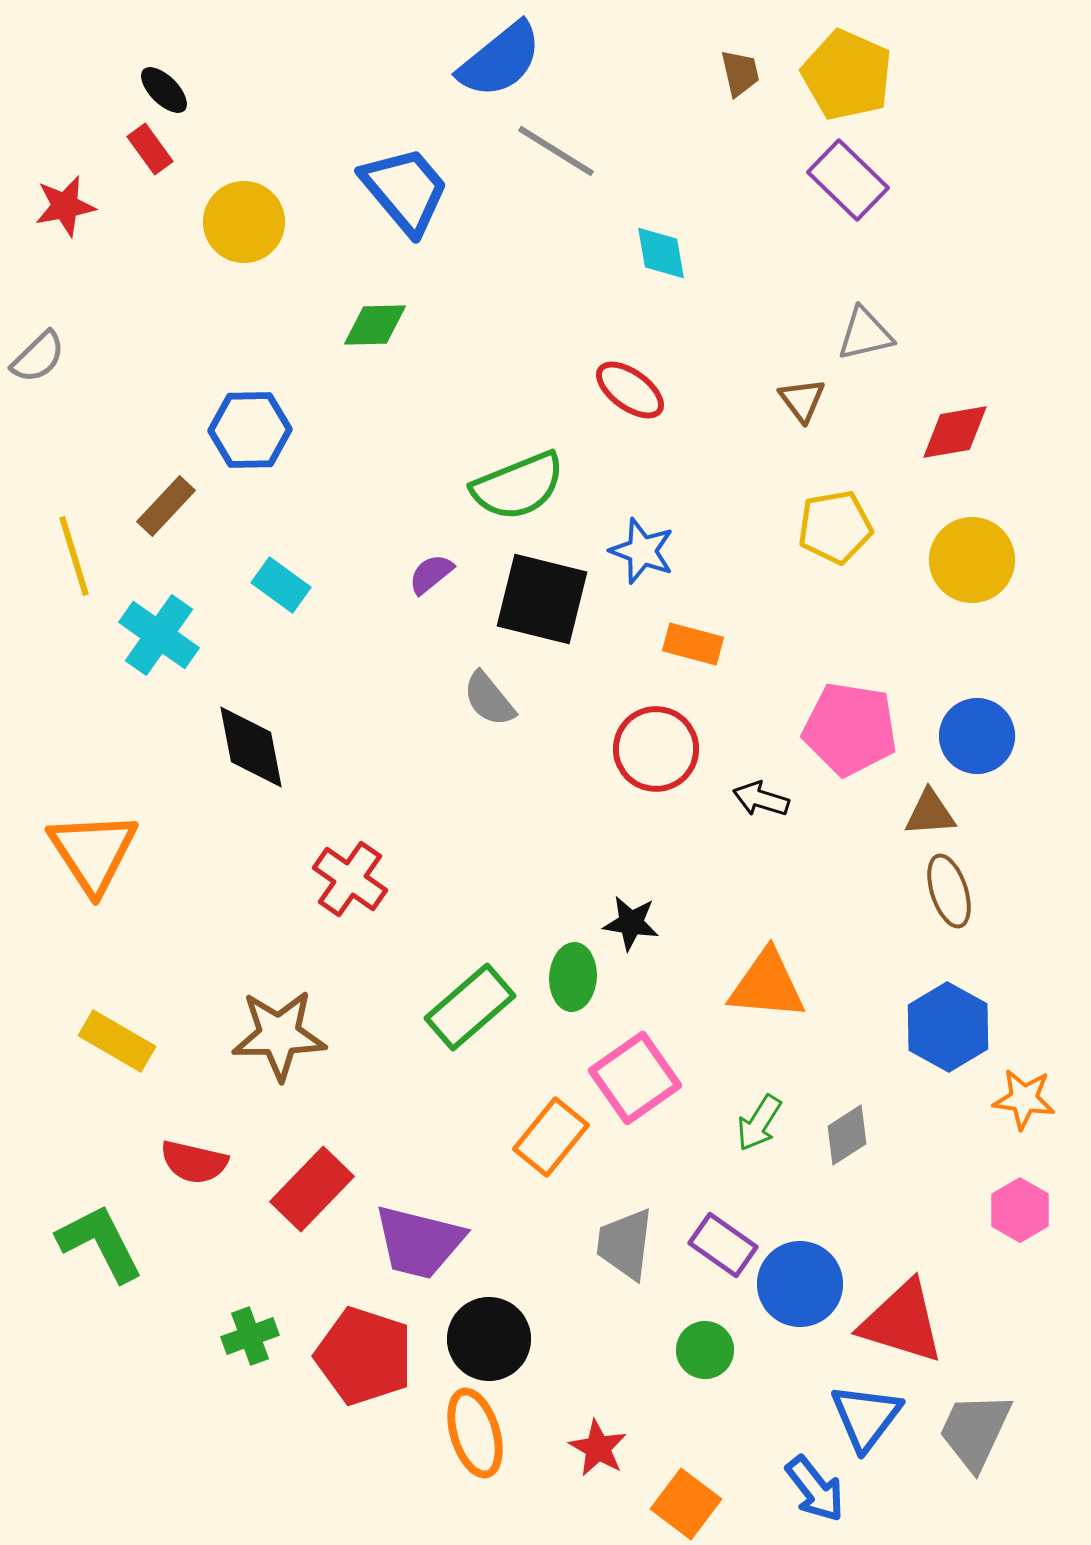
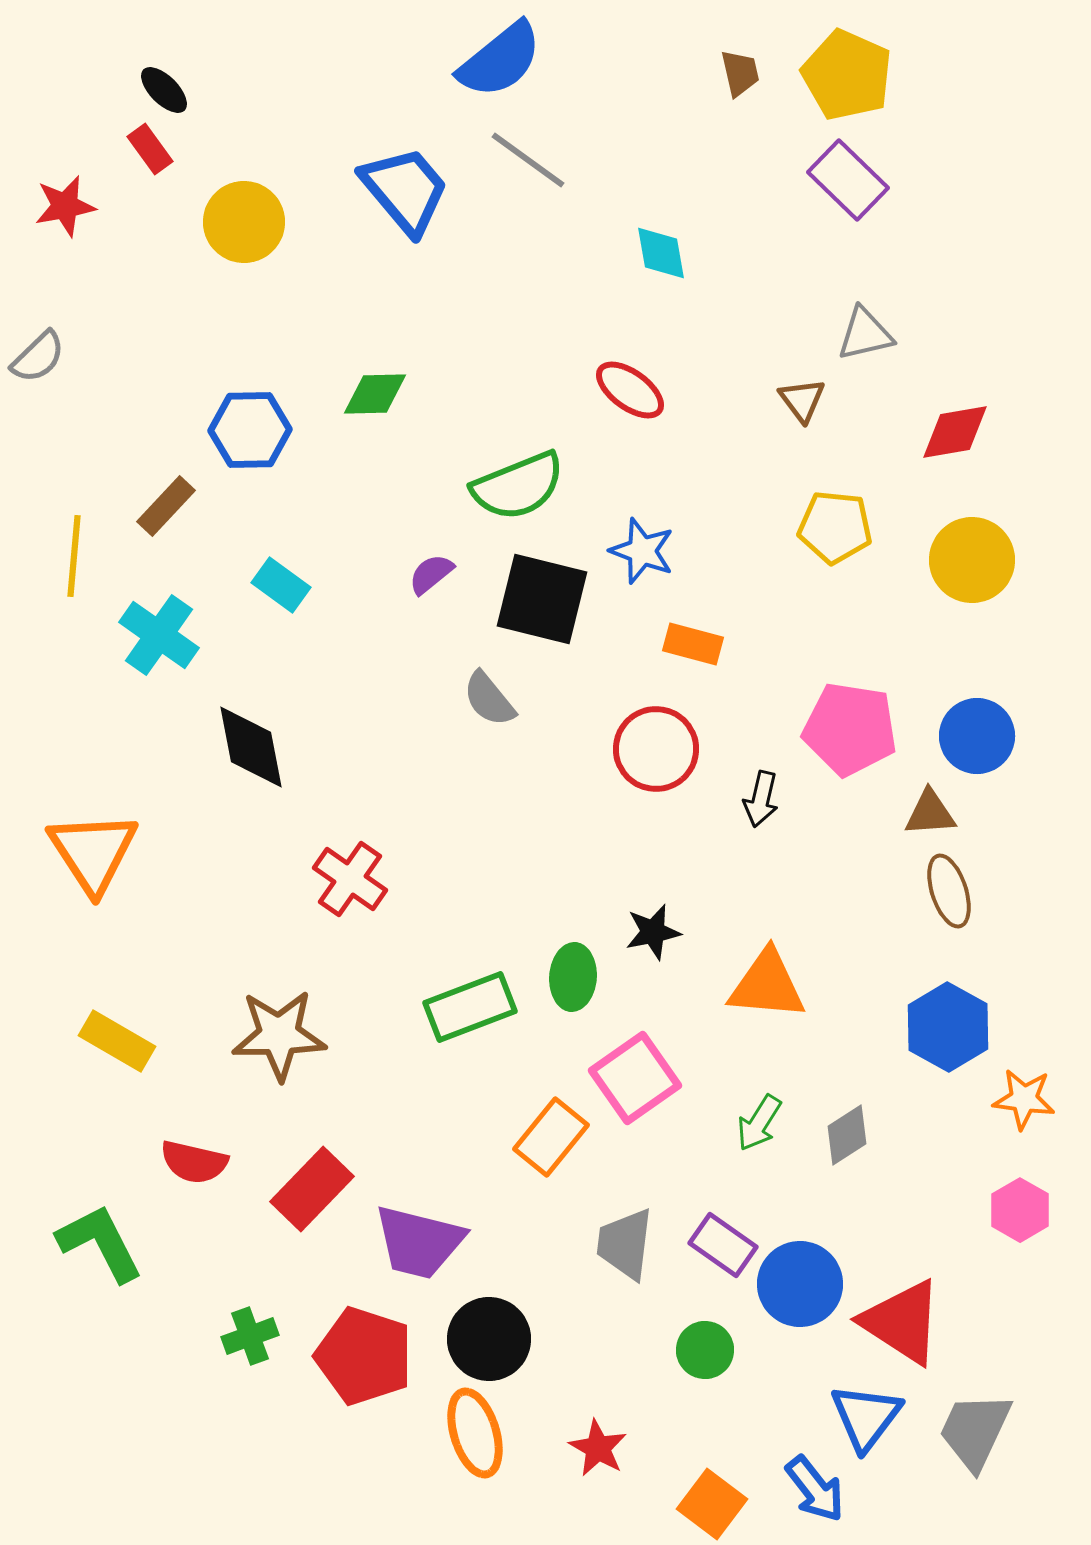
gray line at (556, 151): moved 28 px left, 9 px down; rotated 4 degrees clockwise
green diamond at (375, 325): moved 69 px down
yellow pentagon at (835, 527): rotated 16 degrees clockwise
yellow line at (74, 556): rotated 22 degrees clockwise
black arrow at (761, 799): rotated 94 degrees counterclockwise
black star at (631, 923): moved 22 px right, 9 px down; rotated 20 degrees counterclockwise
green rectangle at (470, 1007): rotated 20 degrees clockwise
red triangle at (902, 1322): rotated 16 degrees clockwise
orange square at (686, 1504): moved 26 px right
